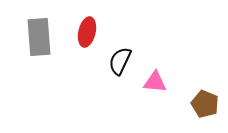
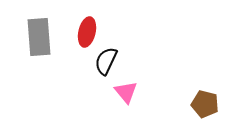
black semicircle: moved 14 px left
pink triangle: moved 29 px left, 10 px down; rotated 45 degrees clockwise
brown pentagon: rotated 8 degrees counterclockwise
